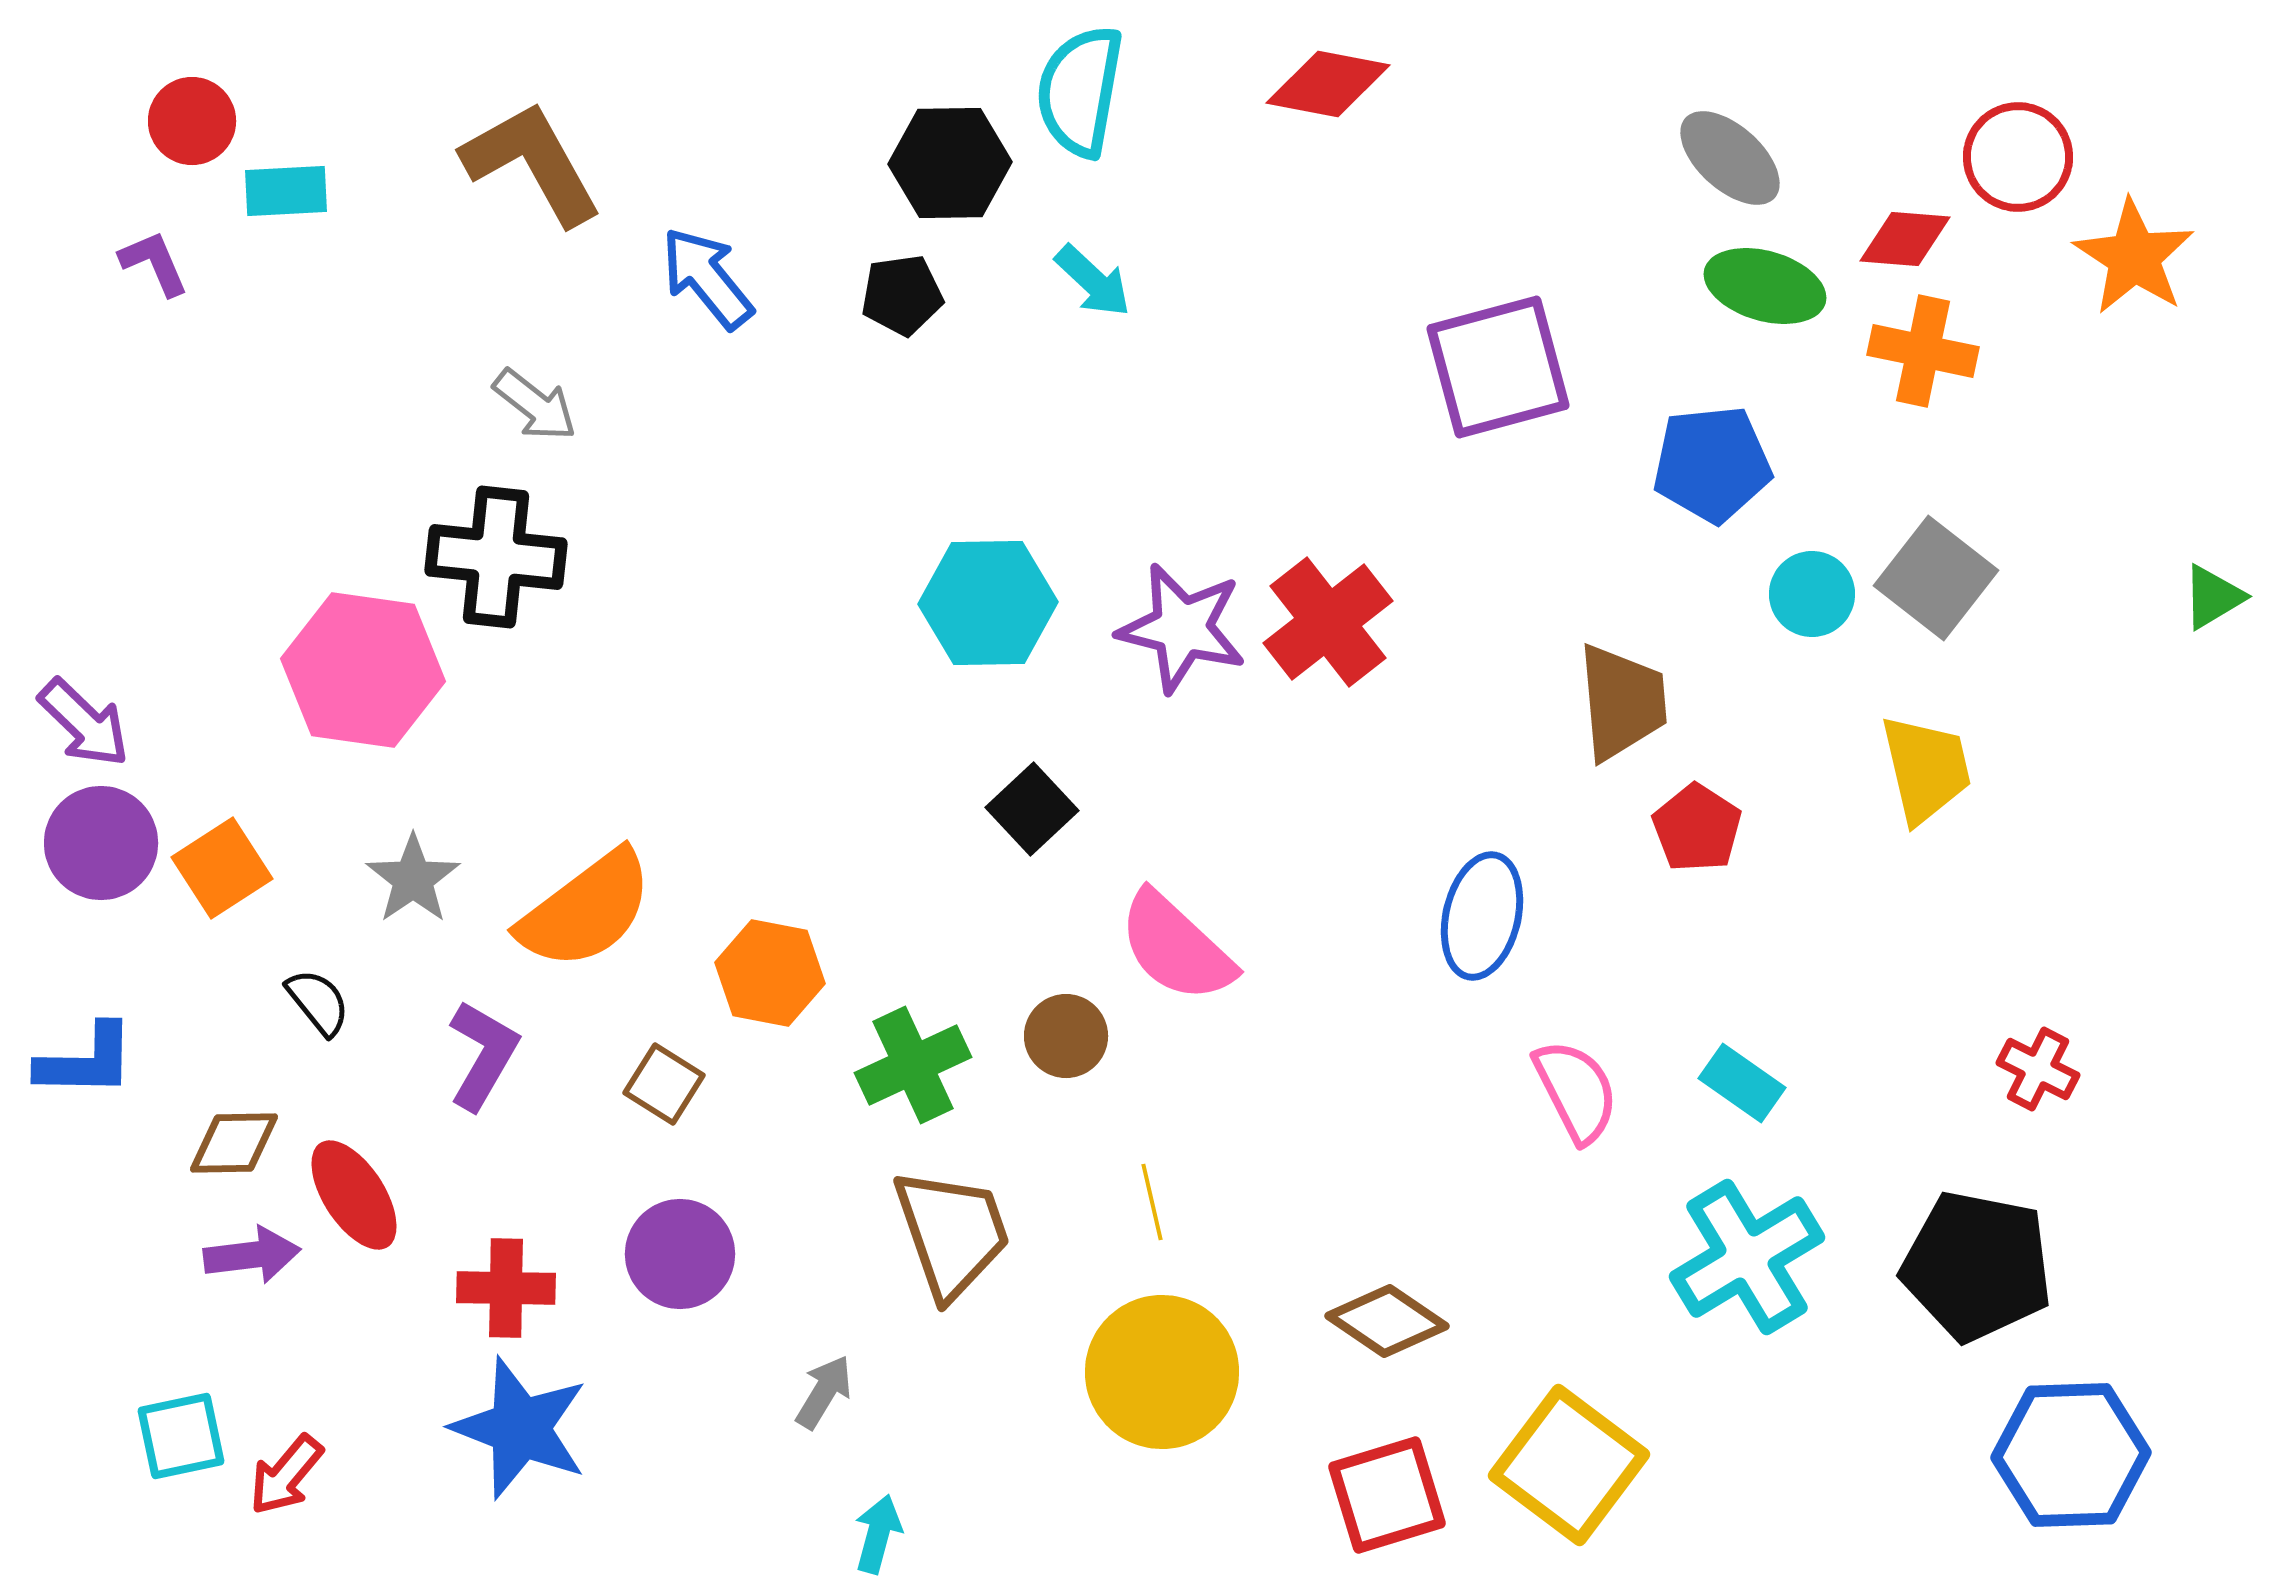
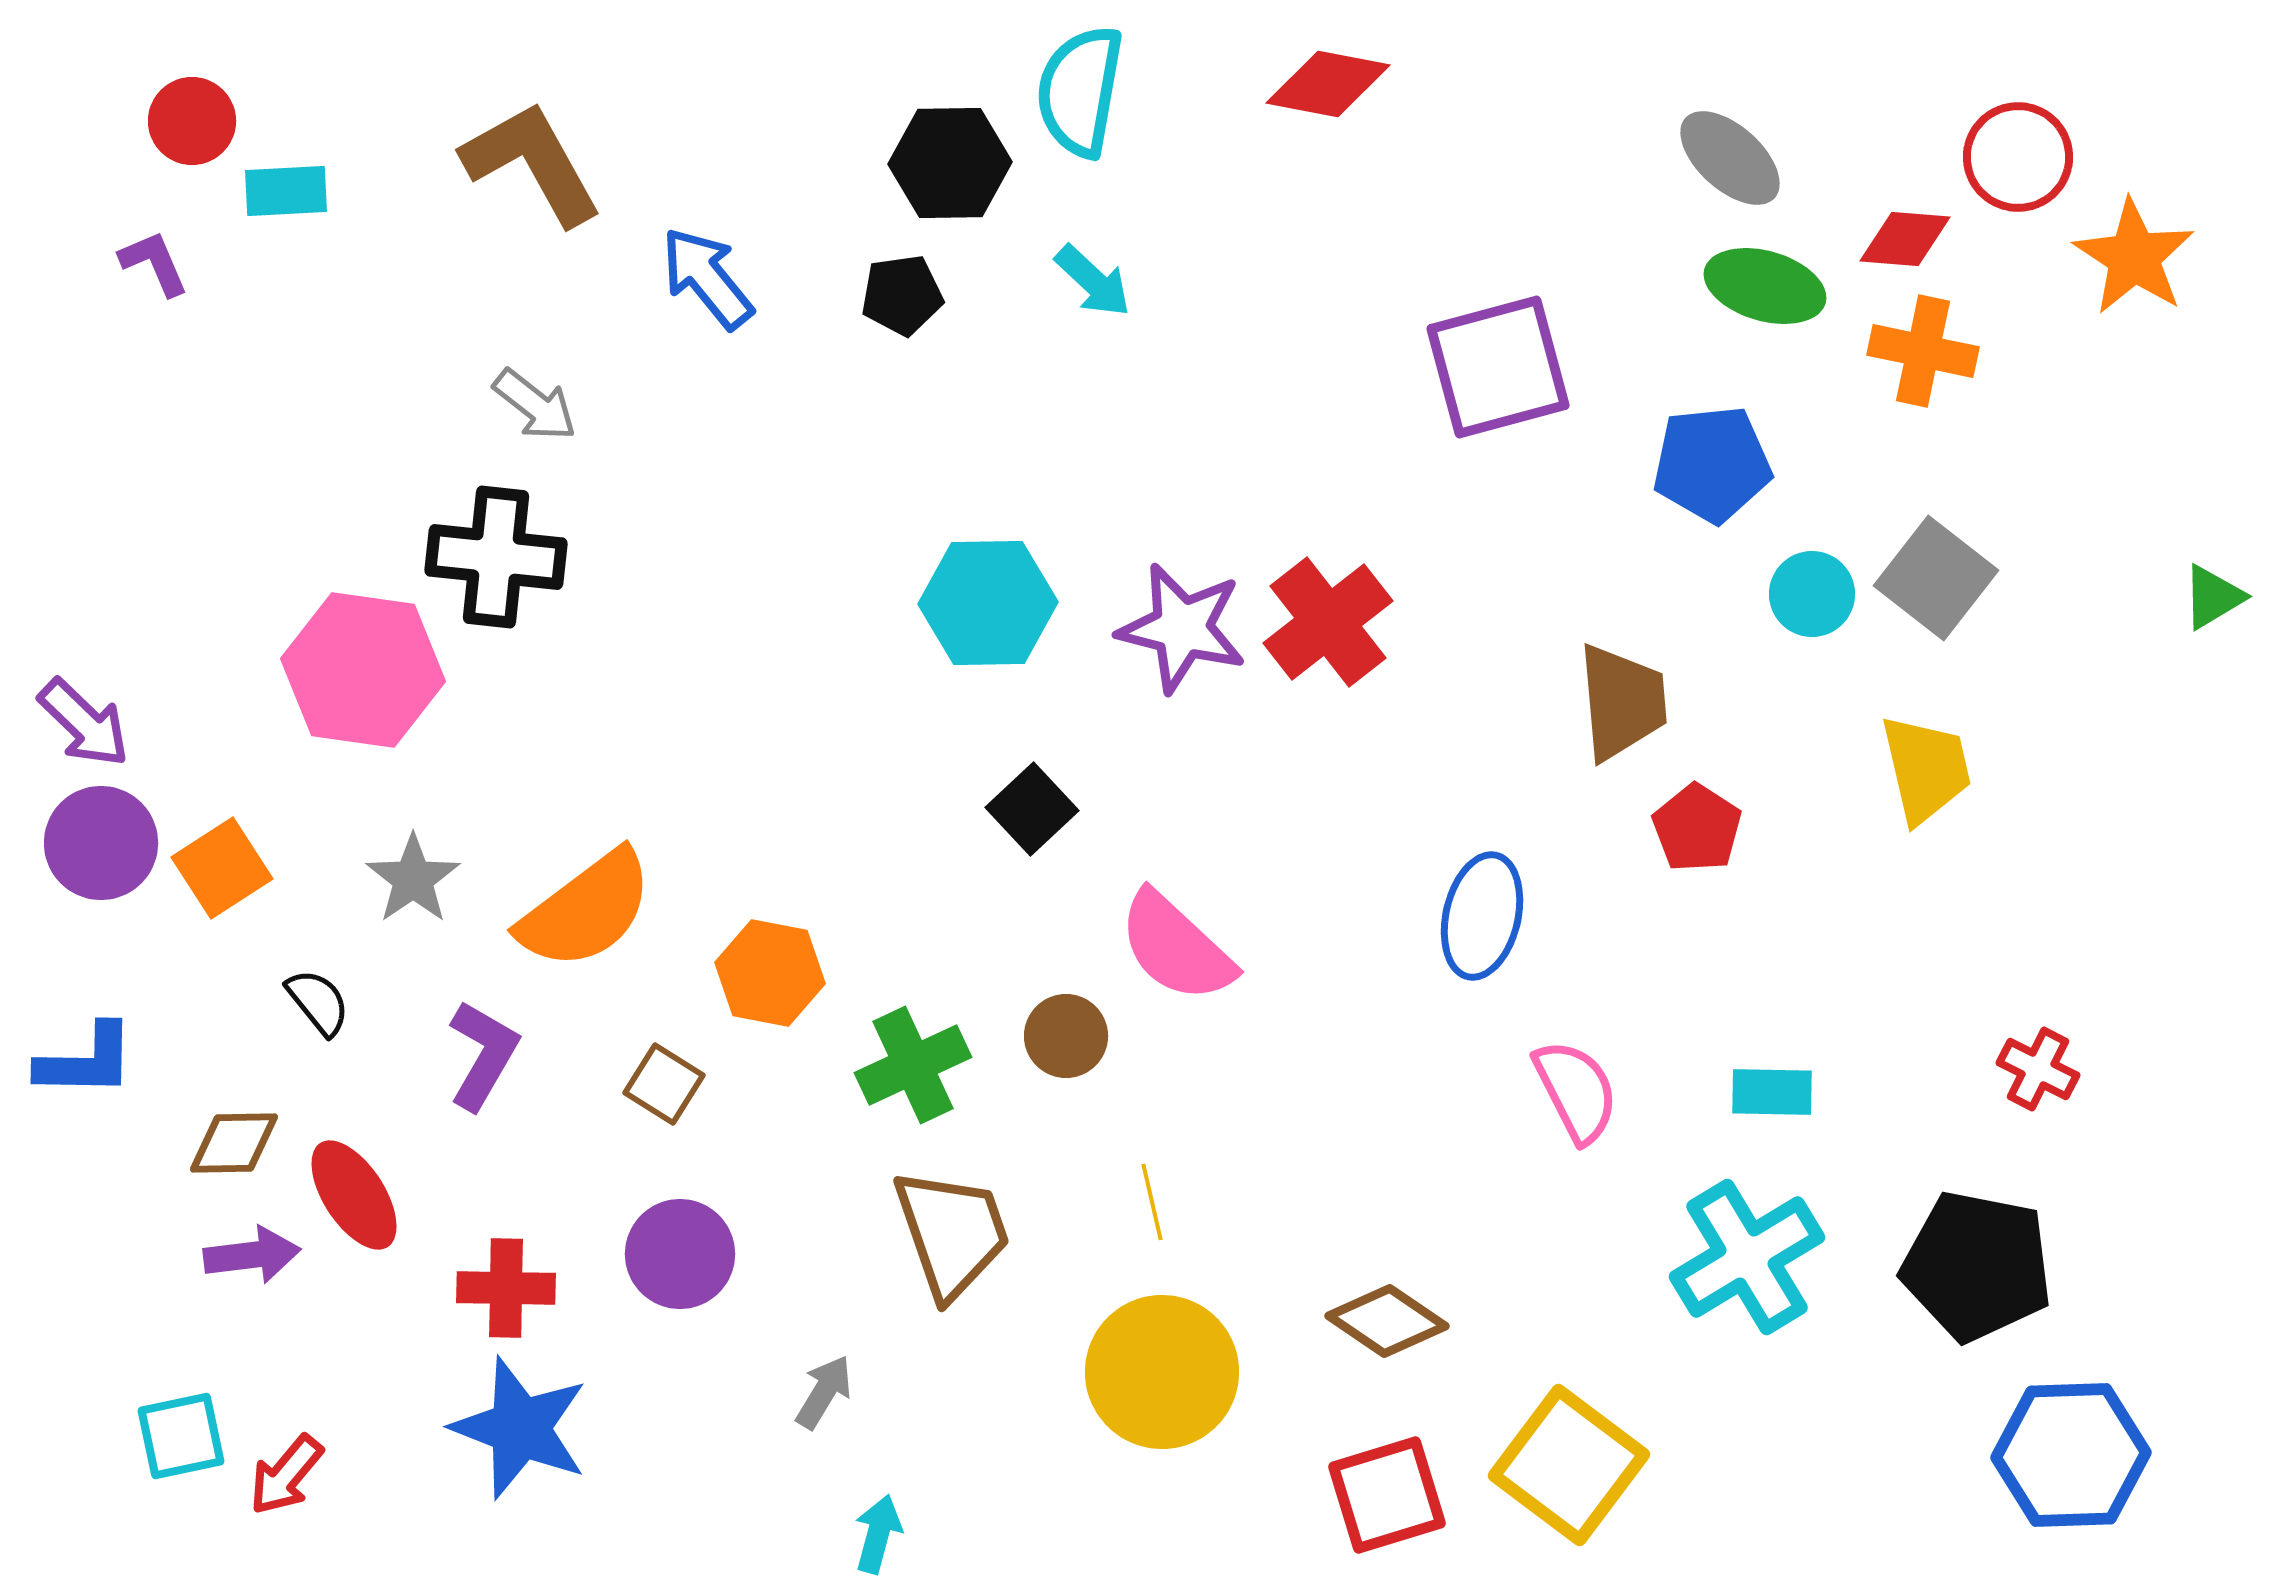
cyan rectangle at (1742, 1083): moved 30 px right, 9 px down; rotated 34 degrees counterclockwise
